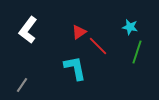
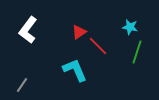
cyan L-shape: moved 2 px down; rotated 12 degrees counterclockwise
